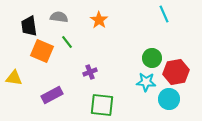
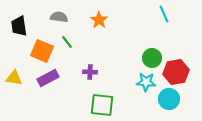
black trapezoid: moved 10 px left
purple cross: rotated 24 degrees clockwise
purple rectangle: moved 4 px left, 17 px up
